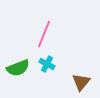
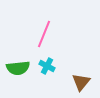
cyan cross: moved 2 px down
green semicircle: rotated 15 degrees clockwise
